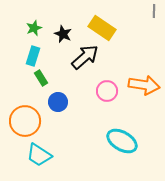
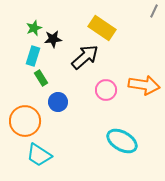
gray line: rotated 24 degrees clockwise
black star: moved 10 px left, 5 px down; rotated 30 degrees counterclockwise
pink circle: moved 1 px left, 1 px up
